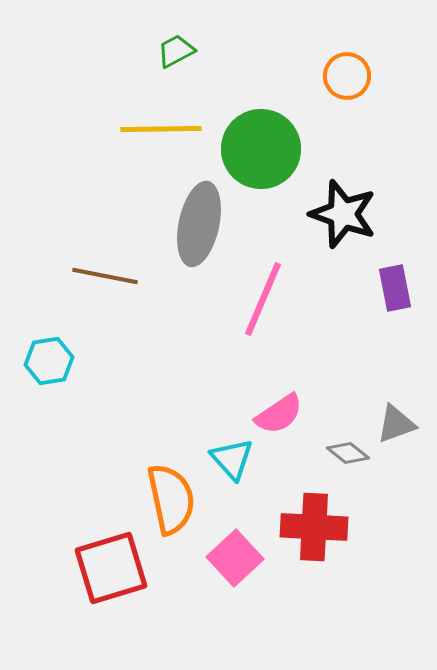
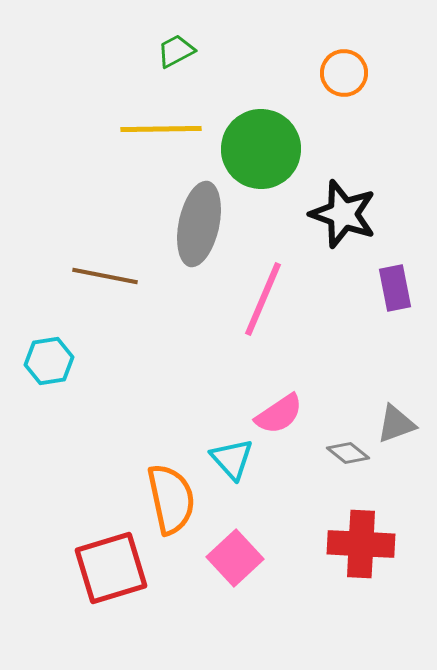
orange circle: moved 3 px left, 3 px up
red cross: moved 47 px right, 17 px down
